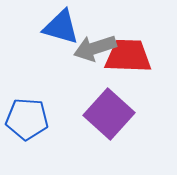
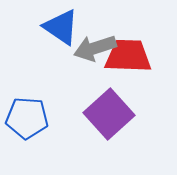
blue triangle: rotated 18 degrees clockwise
purple square: rotated 6 degrees clockwise
blue pentagon: moved 1 px up
